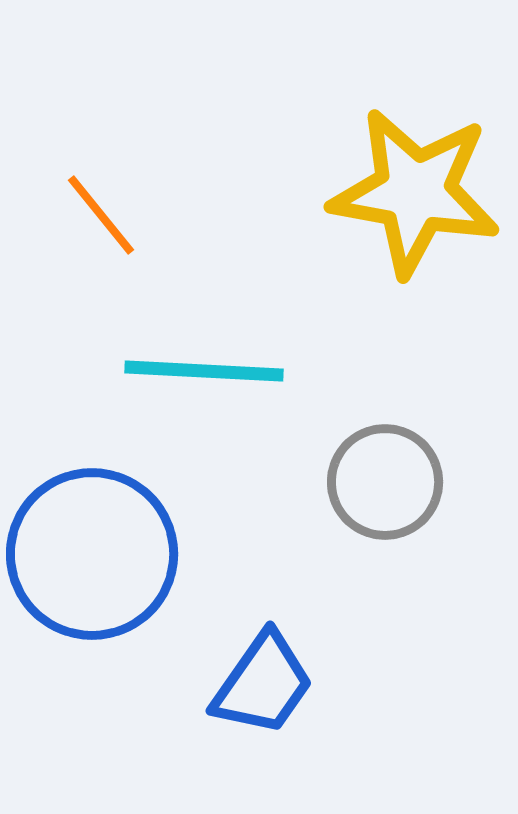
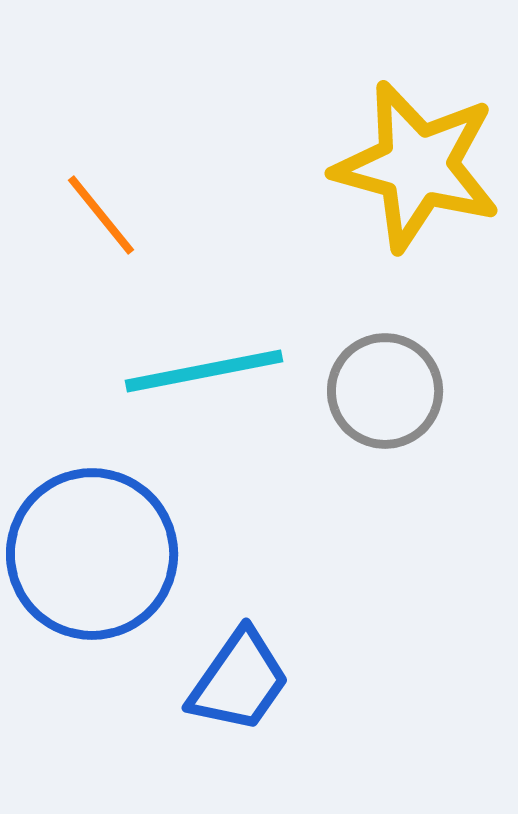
yellow star: moved 2 px right, 26 px up; rotated 5 degrees clockwise
cyan line: rotated 14 degrees counterclockwise
gray circle: moved 91 px up
blue trapezoid: moved 24 px left, 3 px up
